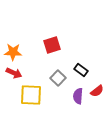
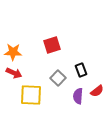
black rectangle: rotated 32 degrees clockwise
